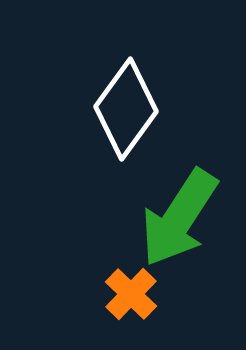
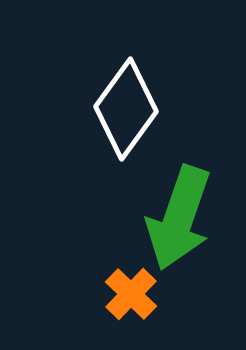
green arrow: rotated 14 degrees counterclockwise
